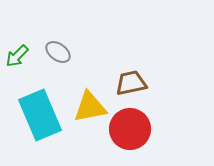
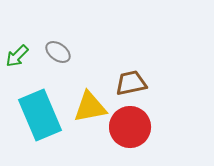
red circle: moved 2 px up
